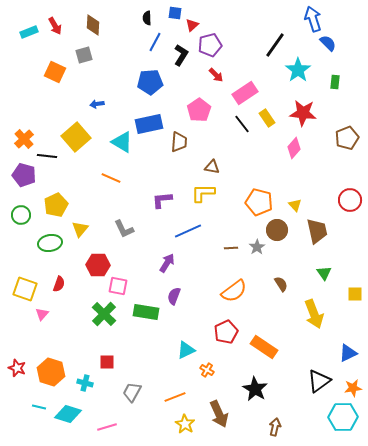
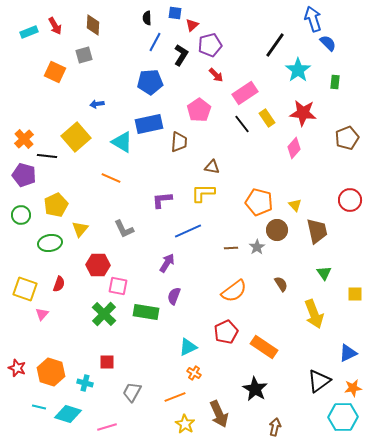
cyan triangle at (186, 350): moved 2 px right, 3 px up
orange cross at (207, 370): moved 13 px left, 3 px down
